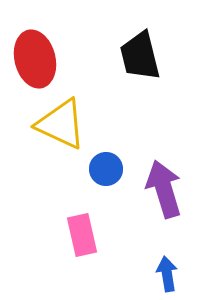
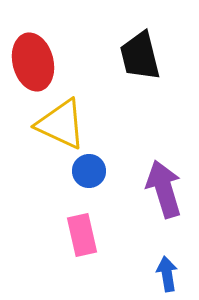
red ellipse: moved 2 px left, 3 px down
blue circle: moved 17 px left, 2 px down
